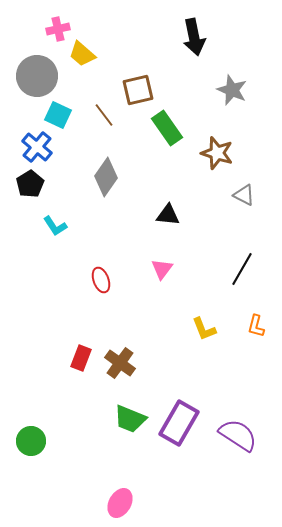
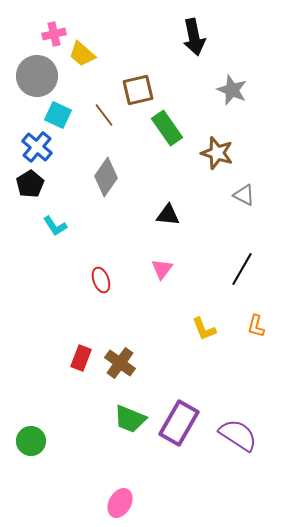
pink cross: moved 4 px left, 5 px down
